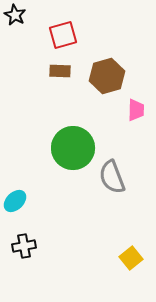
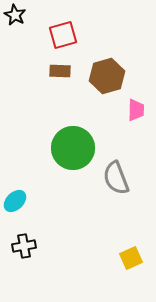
gray semicircle: moved 4 px right, 1 px down
yellow square: rotated 15 degrees clockwise
